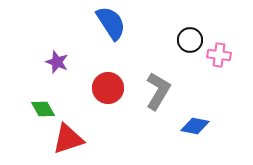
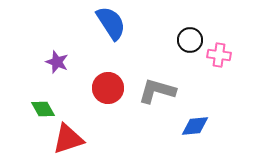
gray L-shape: moved 1 px left; rotated 105 degrees counterclockwise
blue diamond: rotated 16 degrees counterclockwise
